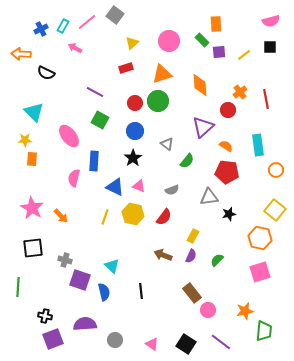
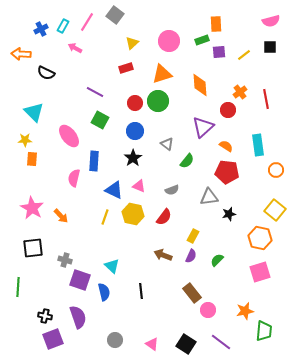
pink line at (87, 22): rotated 18 degrees counterclockwise
green rectangle at (202, 40): rotated 64 degrees counterclockwise
blue triangle at (115, 187): moved 1 px left, 3 px down
purple semicircle at (85, 324): moved 7 px left, 7 px up; rotated 75 degrees clockwise
